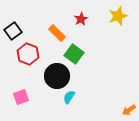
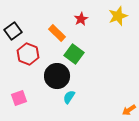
pink square: moved 2 px left, 1 px down
